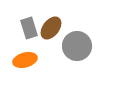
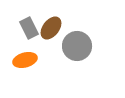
gray rectangle: rotated 10 degrees counterclockwise
